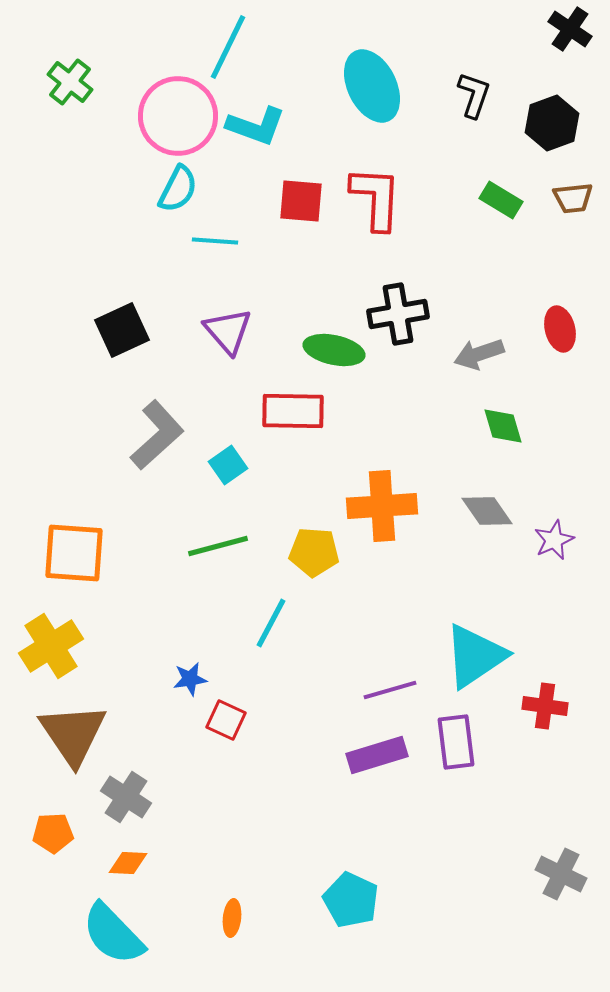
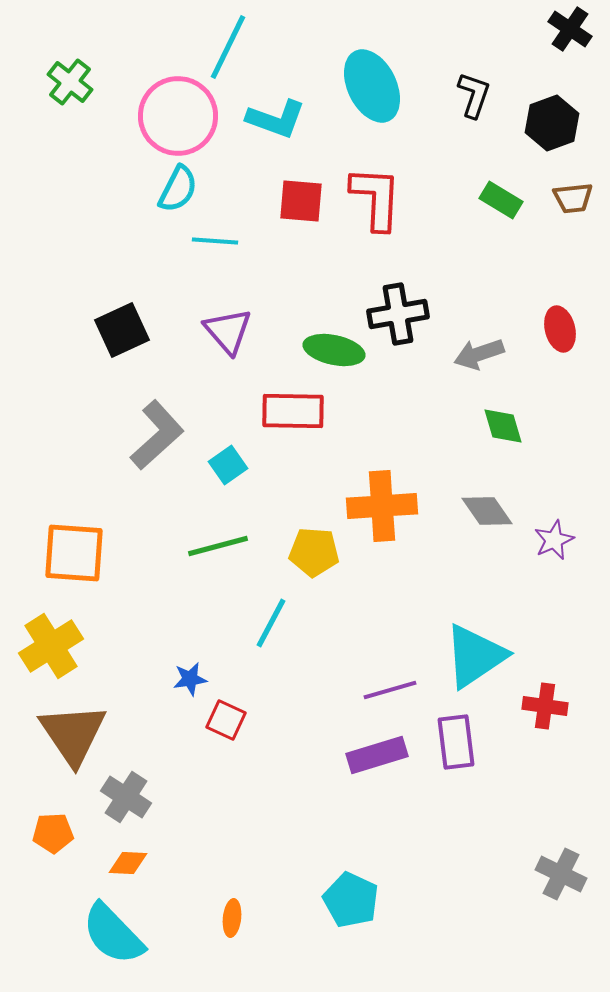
cyan L-shape at (256, 126): moved 20 px right, 7 px up
